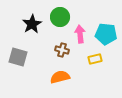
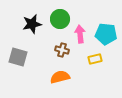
green circle: moved 2 px down
black star: rotated 18 degrees clockwise
